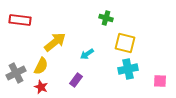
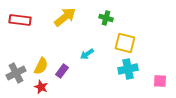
yellow arrow: moved 10 px right, 25 px up
purple rectangle: moved 14 px left, 9 px up
